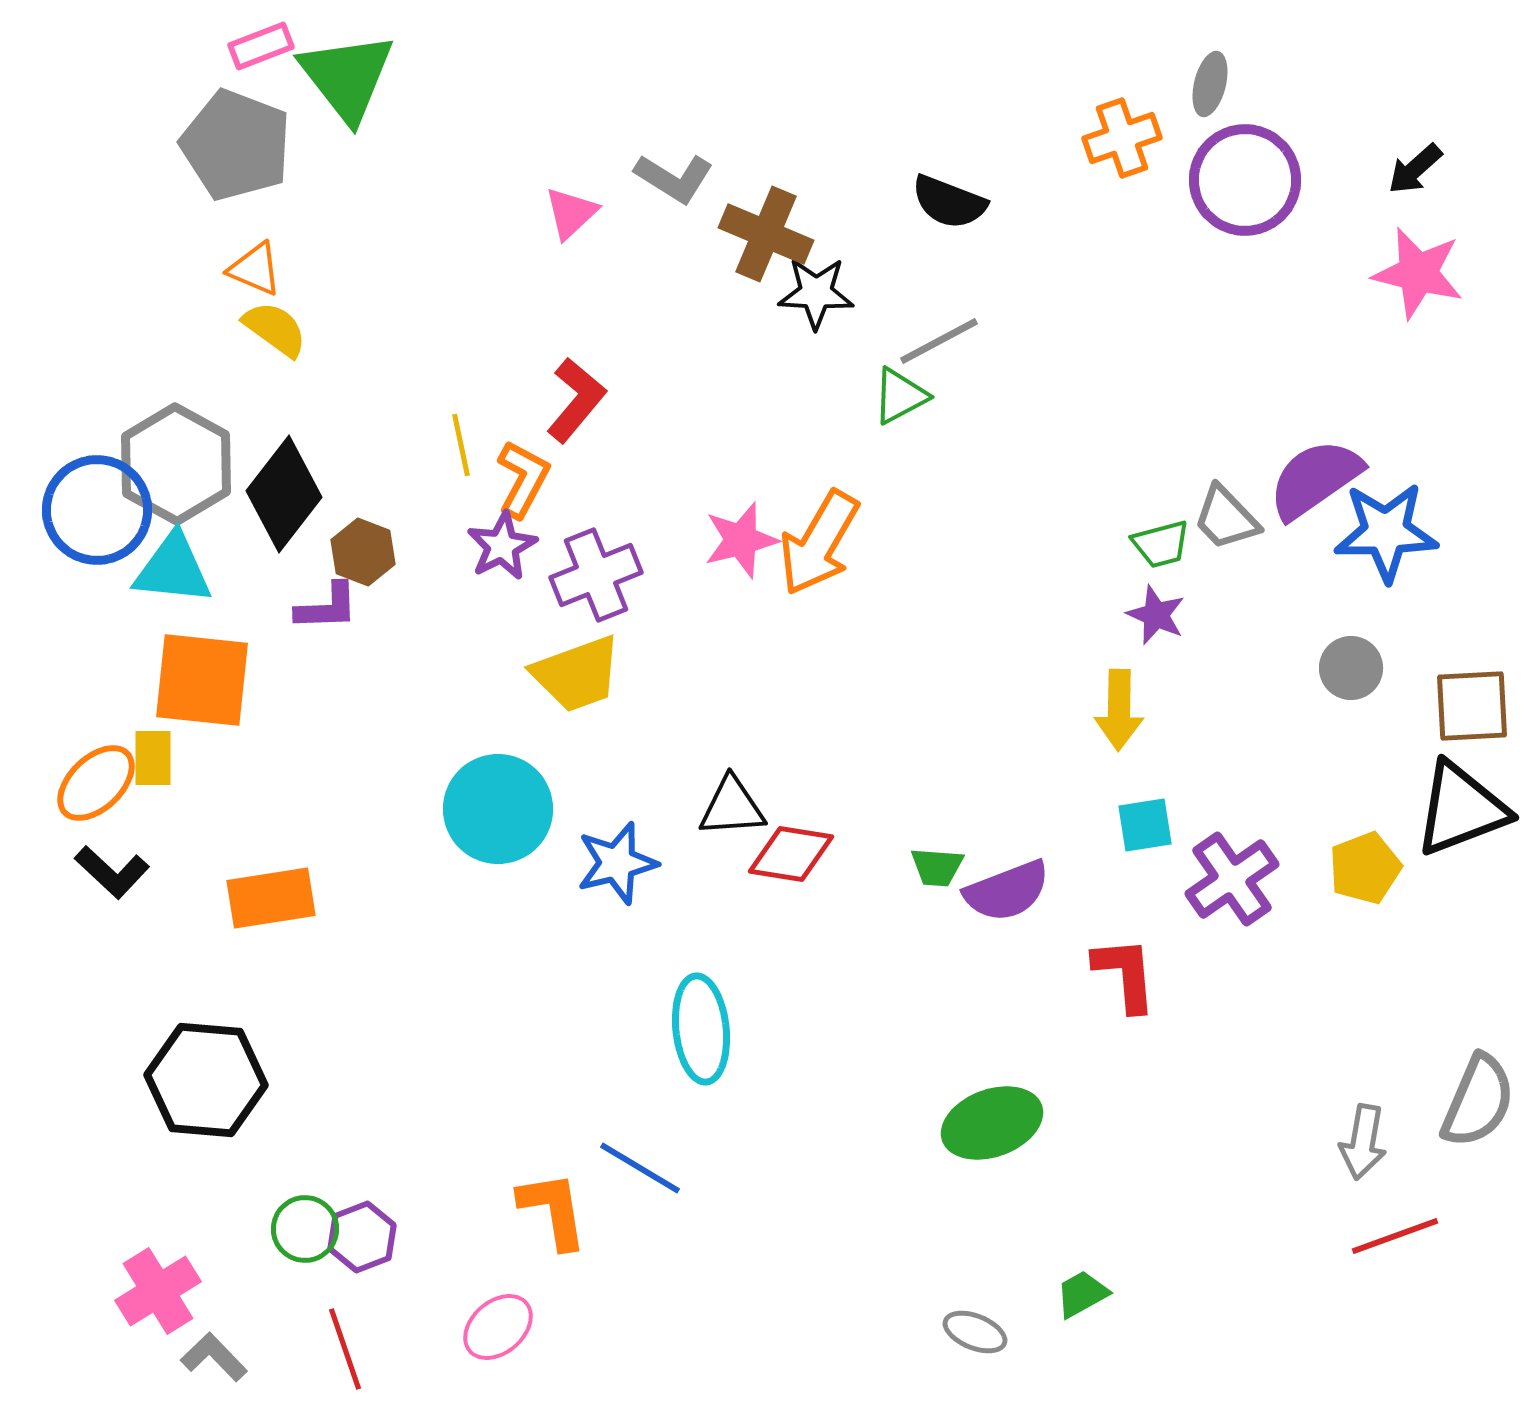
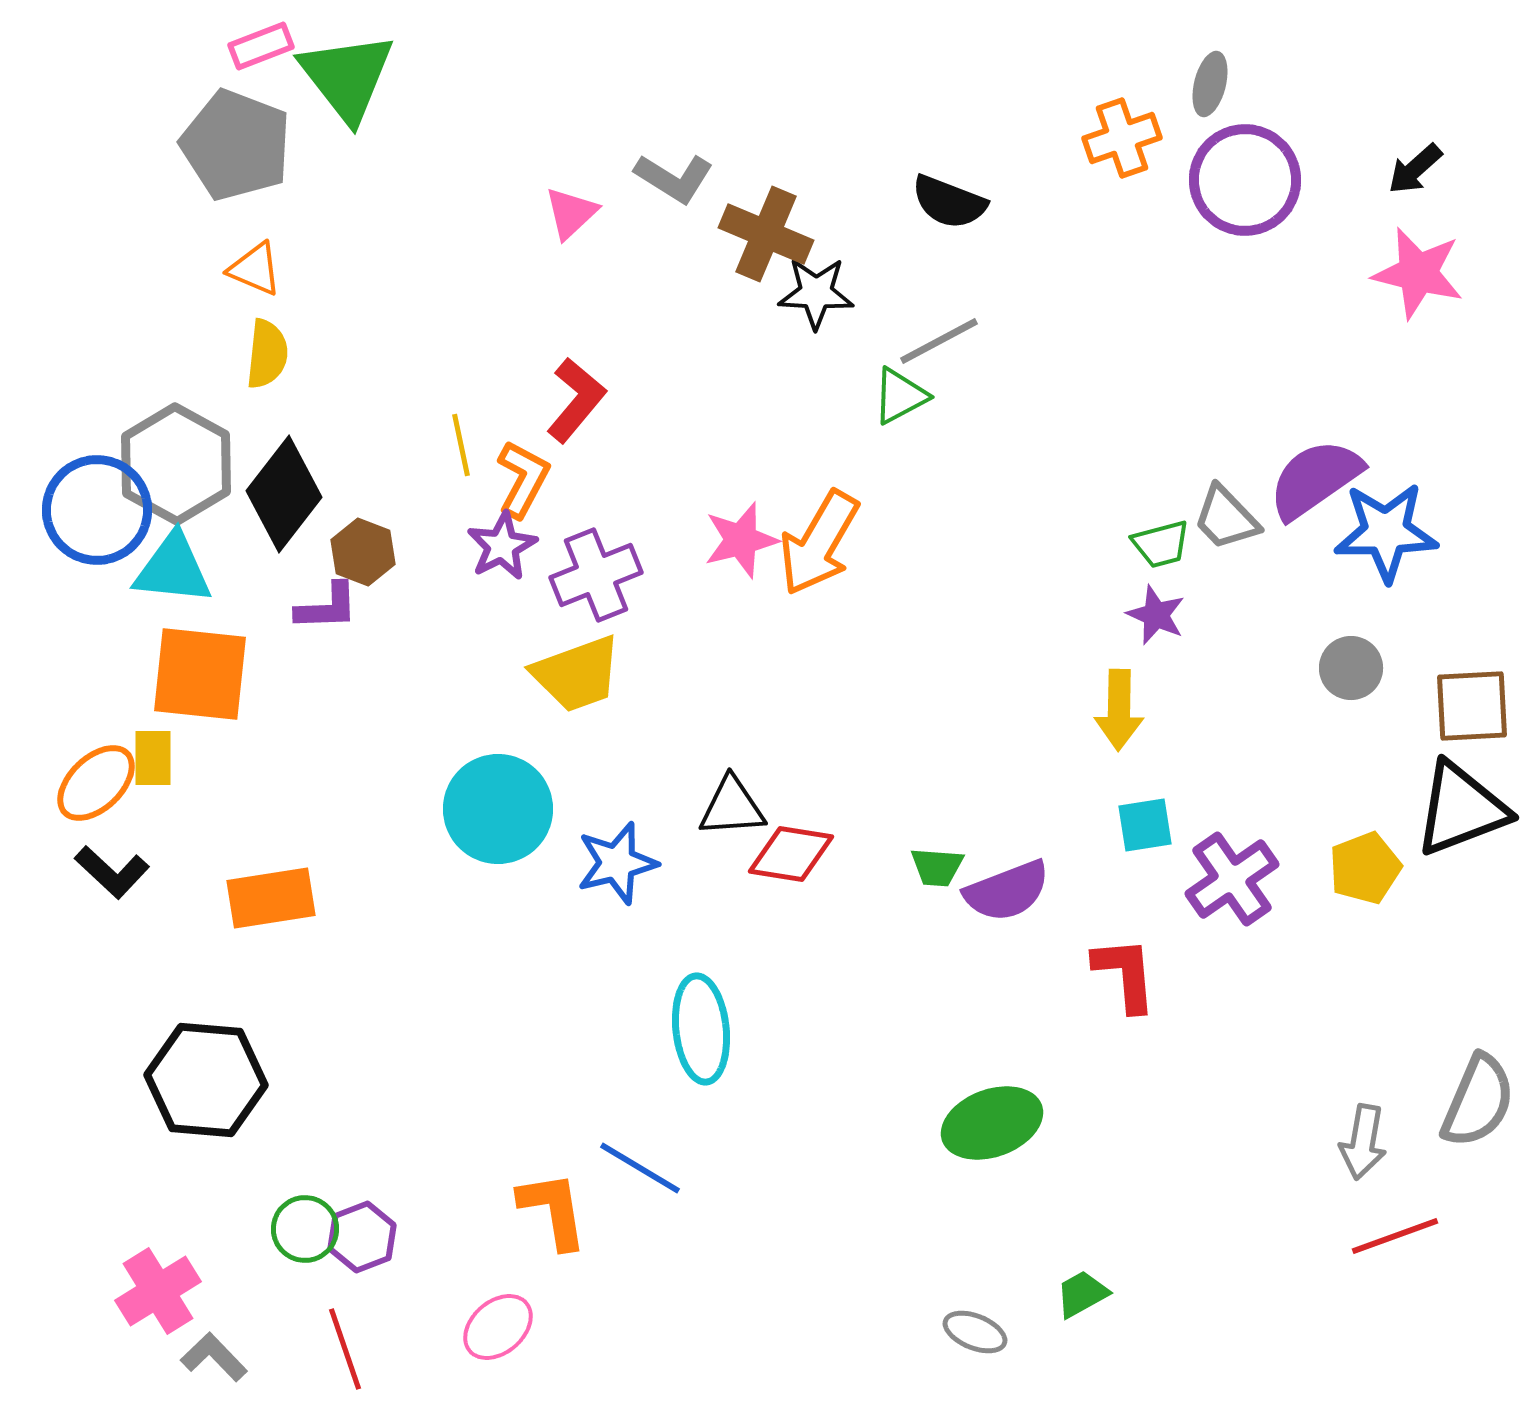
yellow semicircle at (275, 329): moved 8 px left, 25 px down; rotated 60 degrees clockwise
orange square at (202, 680): moved 2 px left, 6 px up
